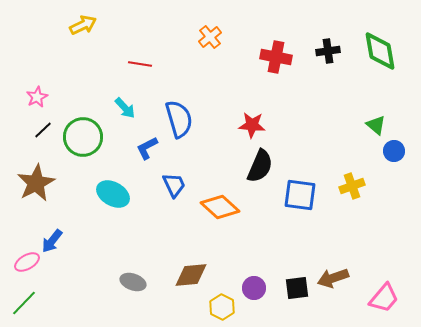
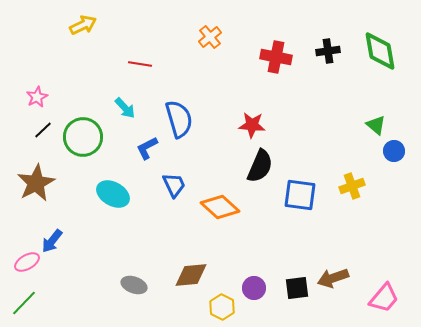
gray ellipse: moved 1 px right, 3 px down
